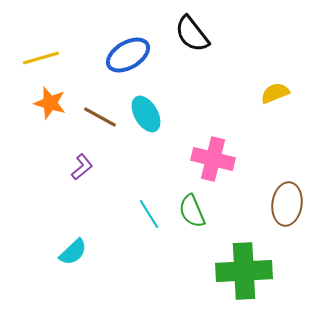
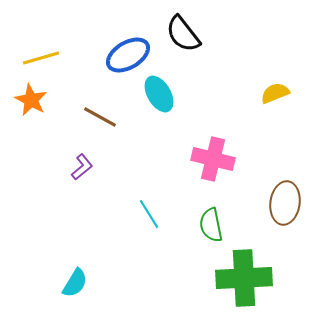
black semicircle: moved 9 px left
orange star: moved 19 px left, 3 px up; rotated 12 degrees clockwise
cyan ellipse: moved 13 px right, 20 px up
brown ellipse: moved 2 px left, 1 px up
green semicircle: moved 19 px right, 14 px down; rotated 12 degrees clockwise
cyan semicircle: moved 2 px right, 31 px down; rotated 16 degrees counterclockwise
green cross: moved 7 px down
